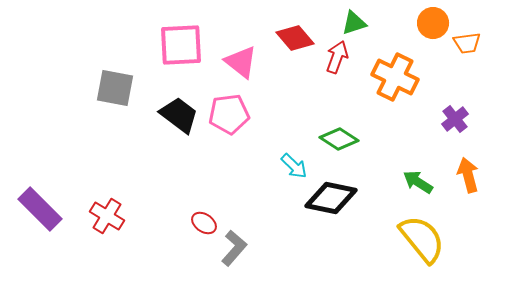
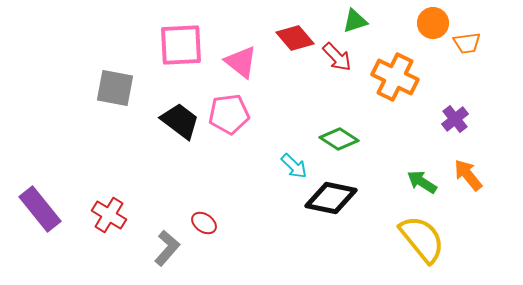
green triangle: moved 1 px right, 2 px up
red arrow: rotated 116 degrees clockwise
black trapezoid: moved 1 px right, 6 px down
orange arrow: rotated 24 degrees counterclockwise
green arrow: moved 4 px right
purple rectangle: rotated 6 degrees clockwise
red cross: moved 2 px right, 1 px up
gray L-shape: moved 67 px left
